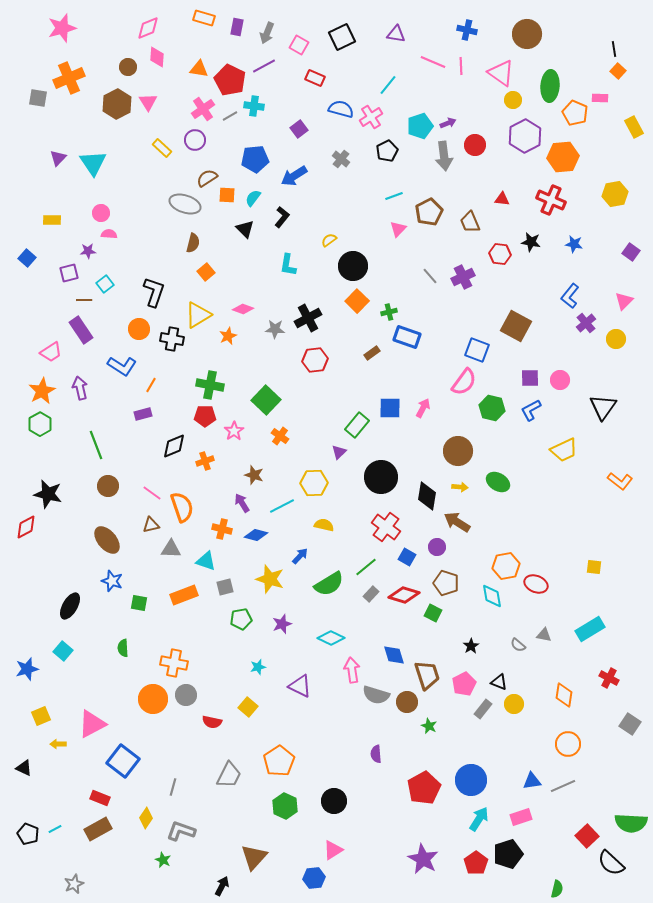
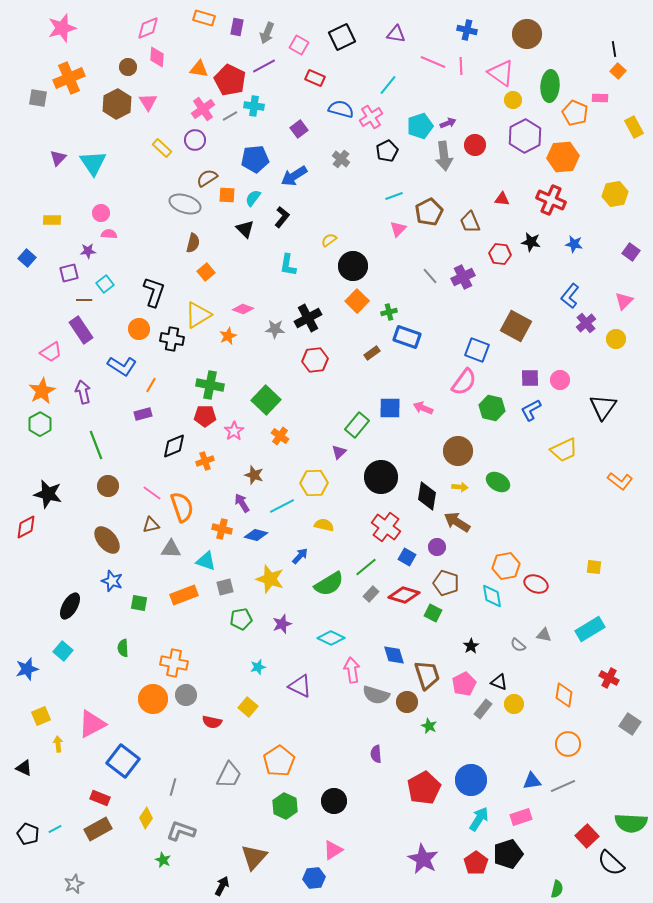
purple arrow at (80, 388): moved 3 px right, 4 px down
pink arrow at (423, 408): rotated 96 degrees counterclockwise
yellow arrow at (58, 744): rotated 84 degrees clockwise
